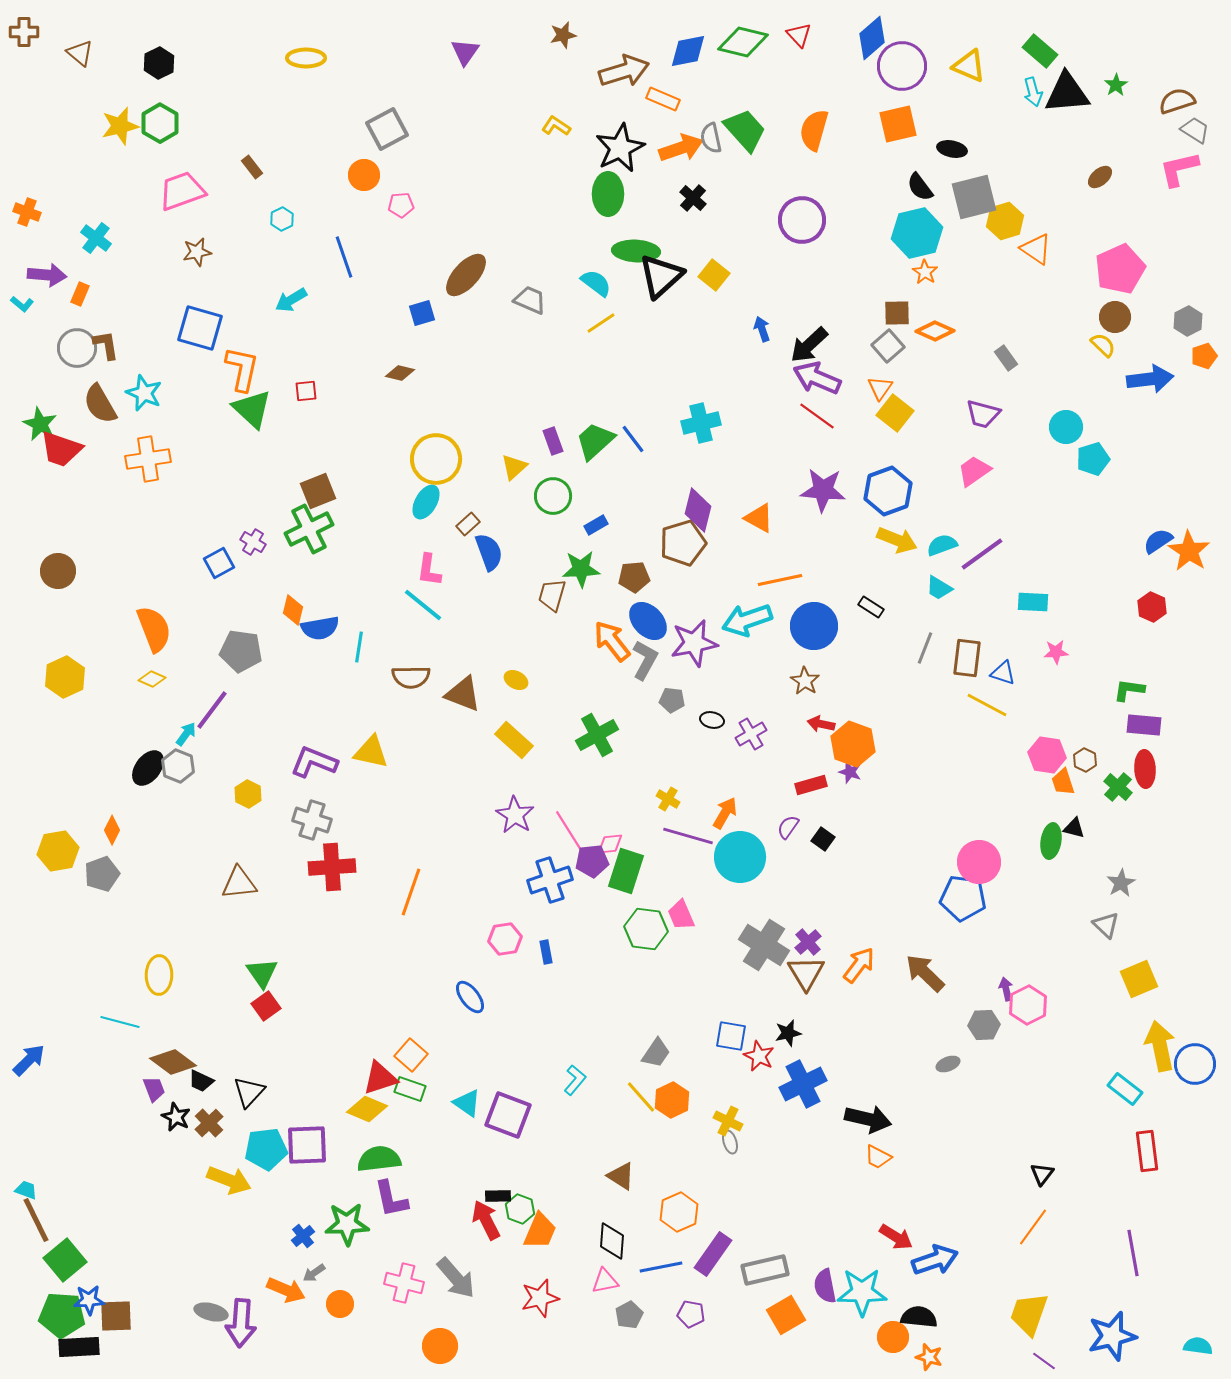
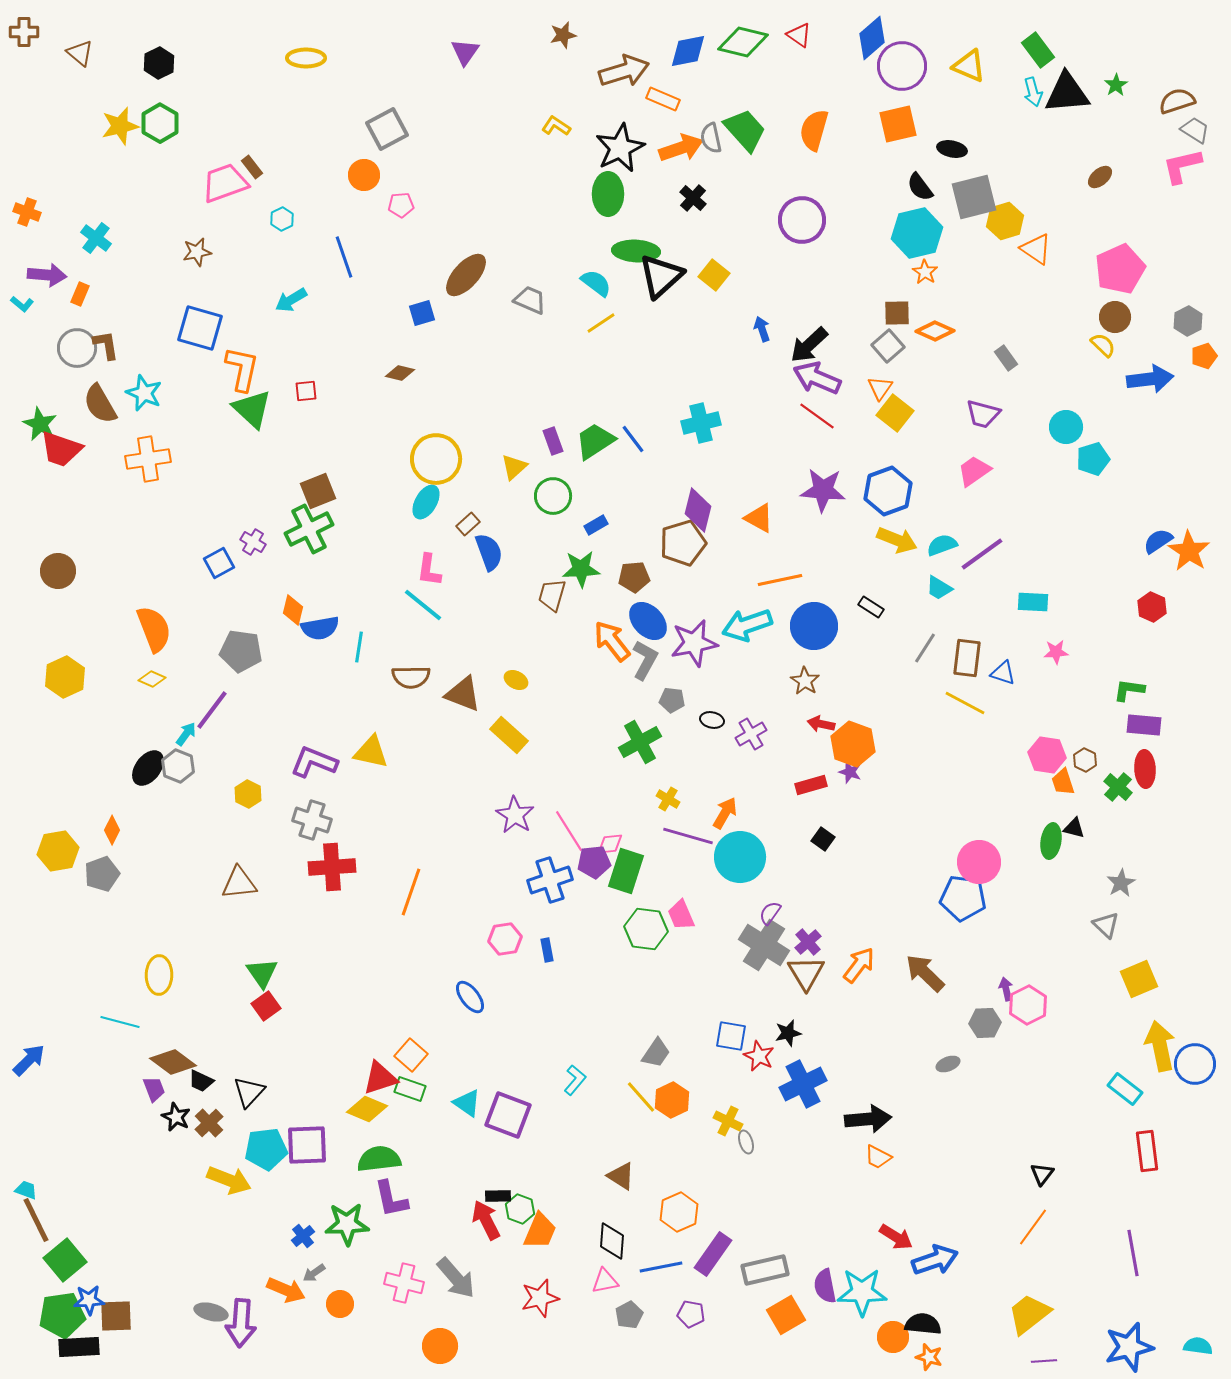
red triangle at (799, 35): rotated 12 degrees counterclockwise
green rectangle at (1040, 51): moved 2 px left, 1 px up; rotated 12 degrees clockwise
pink L-shape at (1179, 169): moved 3 px right, 3 px up
pink trapezoid at (182, 191): moved 43 px right, 8 px up
green trapezoid at (595, 441): rotated 9 degrees clockwise
cyan arrow at (747, 620): moved 5 px down
gray line at (925, 648): rotated 12 degrees clockwise
yellow line at (987, 705): moved 22 px left, 2 px up
green cross at (597, 735): moved 43 px right, 7 px down
yellow rectangle at (514, 740): moved 5 px left, 5 px up
purple semicircle at (788, 827): moved 18 px left, 86 px down
purple pentagon at (592, 861): moved 2 px right, 1 px down
blue rectangle at (546, 952): moved 1 px right, 2 px up
gray hexagon at (984, 1025): moved 1 px right, 2 px up
black arrow at (868, 1119): rotated 18 degrees counterclockwise
gray ellipse at (730, 1142): moved 16 px right
yellow trapezoid at (1029, 1314): rotated 33 degrees clockwise
green pentagon at (62, 1315): rotated 12 degrees counterclockwise
black semicircle at (919, 1317): moved 4 px right, 7 px down
blue star at (1112, 1336): moved 17 px right, 11 px down
purple line at (1044, 1361): rotated 40 degrees counterclockwise
